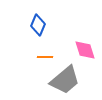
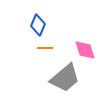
orange line: moved 9 px up
gray trapezoid: moved 2 px up
